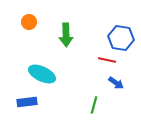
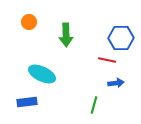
blue hexagon: rotated 10 degrees counterclockwise
blue arrow: rotated 42 degrees counterclockwise
